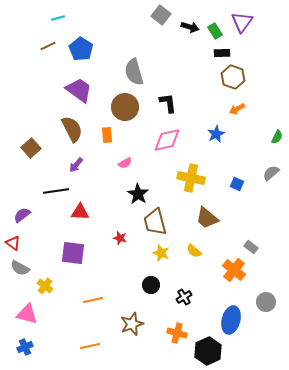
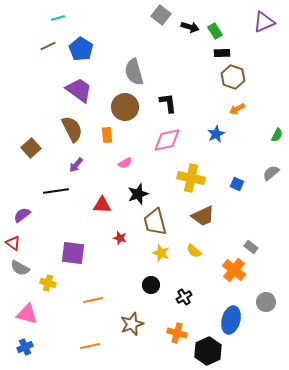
purple triangle at (242, 22): moved 22 px right; rotated 30 degrees clockwise
green semicircle at (277, 137): moved 2 px up
black star at (138, 194): rotated 20 degrees clockwise
red triangle at (80, 212): moved 22 px right, 7 px up
brown trapezoid at (207, 218): moved 4 px left, 2 px up; rotated 65 degrees counterclockwise
yellow cross at (45, 286): moved 3 px right, 3 px up; rotated 21 degrees counterclockwise
